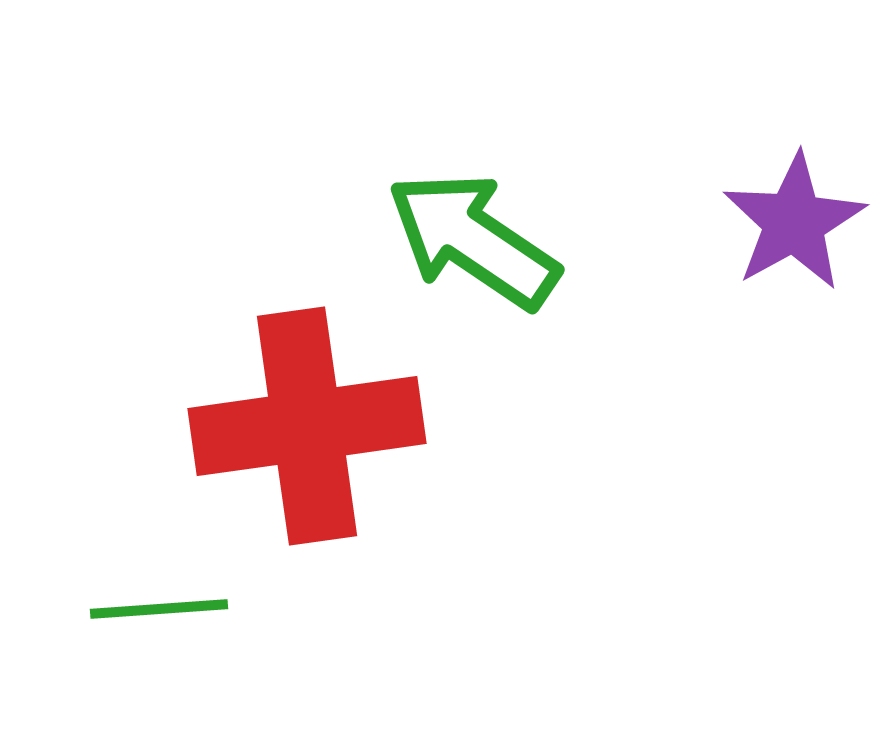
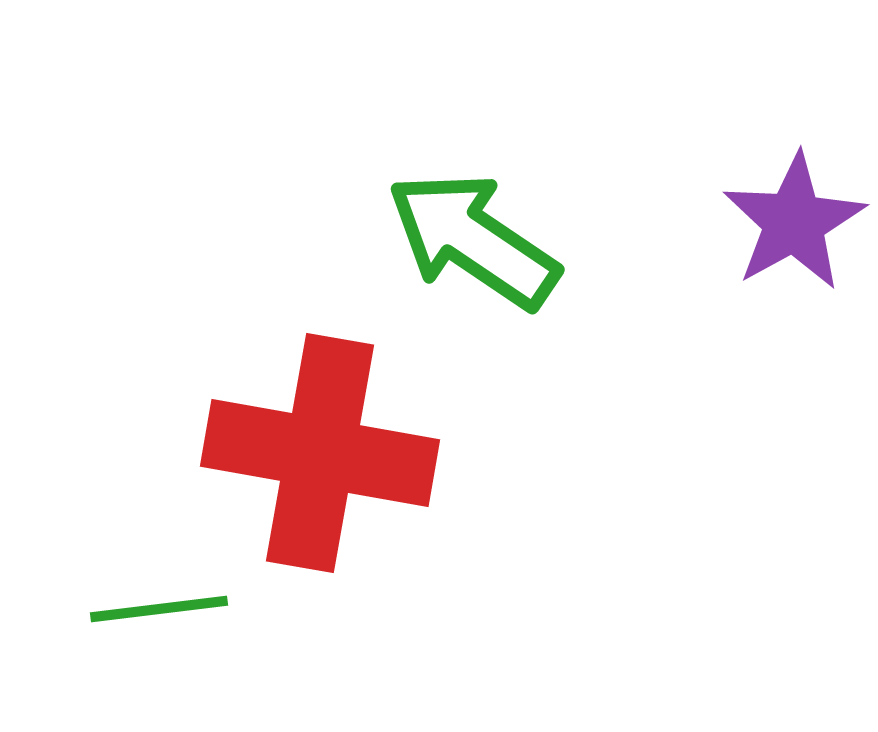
red cross: moved 13 px right, 27 px down; rotated 18 degrees clockwise
green line: rotated 3 degrees counterclockwise
